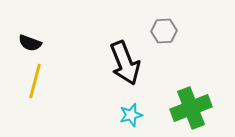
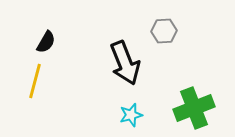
black semicircle: moved 16 px right, 1 px up; rotated 80 degrees counterclockwise
green cross: moved 3 px right
